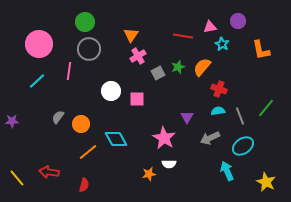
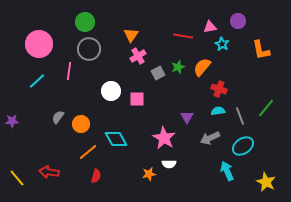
red semicircle: moved 12 px right, 9 px up
